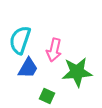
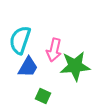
blue trapezoid: moved 1 px up
green star: moved 2 px left, 6 px up
green square: moved 4 px left
